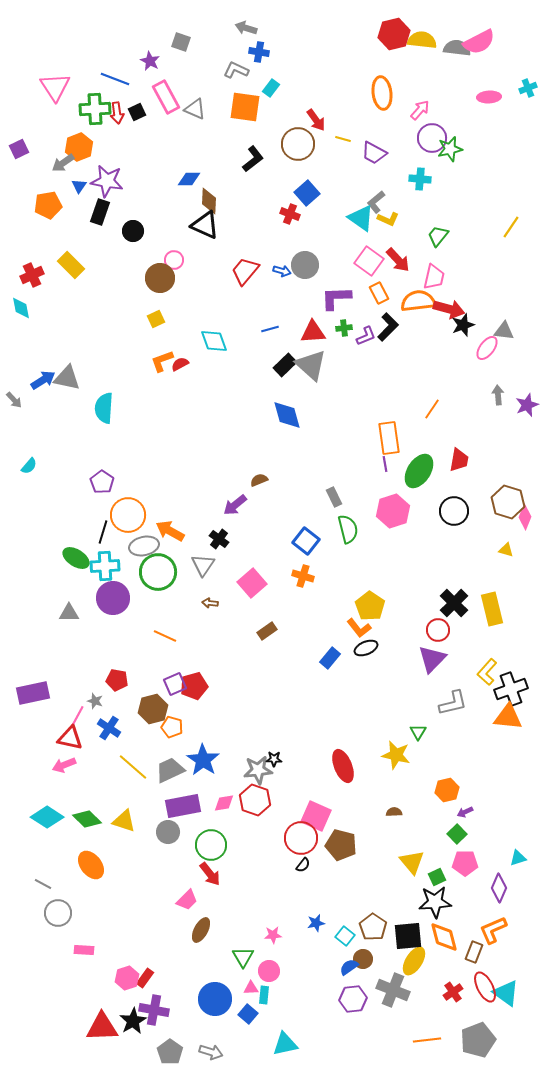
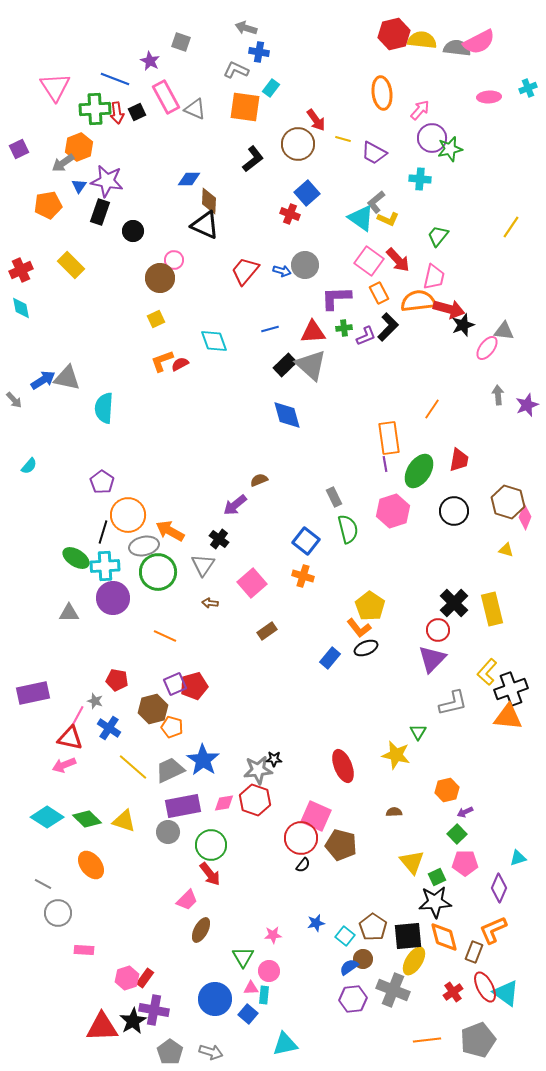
red cross at (32, 275): moved 11 px left, 5 px up
